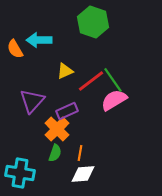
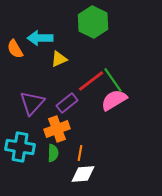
green hexagon: rotated 8 degrees clockwise
cyan arrow: moved 1 px right, 2 px up
yellow triangle: moved 6 px left, 12 px up
purple triangle: moved 2 px down
purple rectangle: moved 8 px up; rotated 15 degrees counterclockwise
orange cross: rotated 25 degrees clockwise
green semicircle: moved 2 px left; rotated 18 degrees counterclockwise
cyan cross: moved 26 px up
